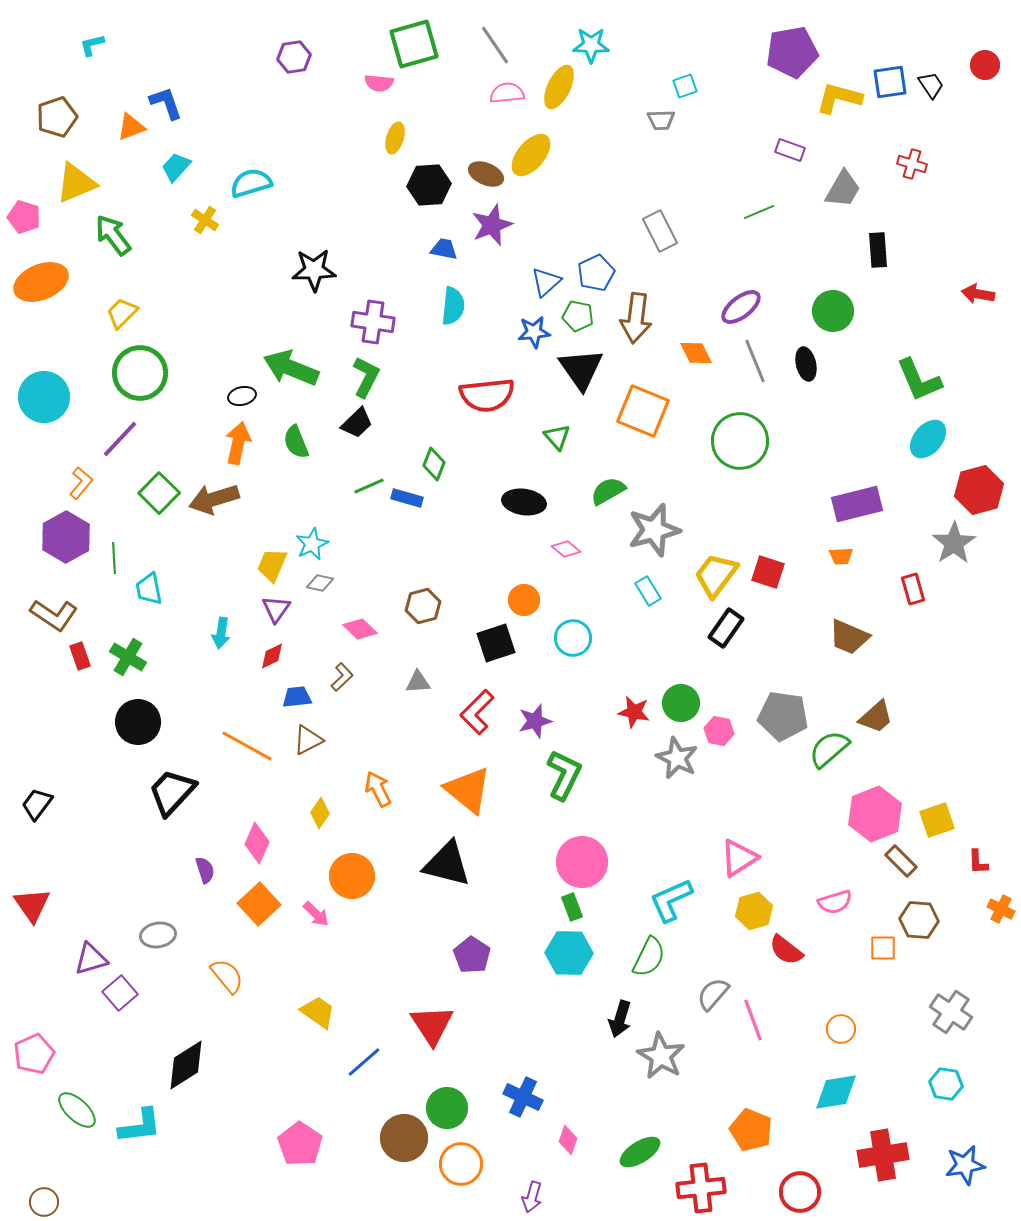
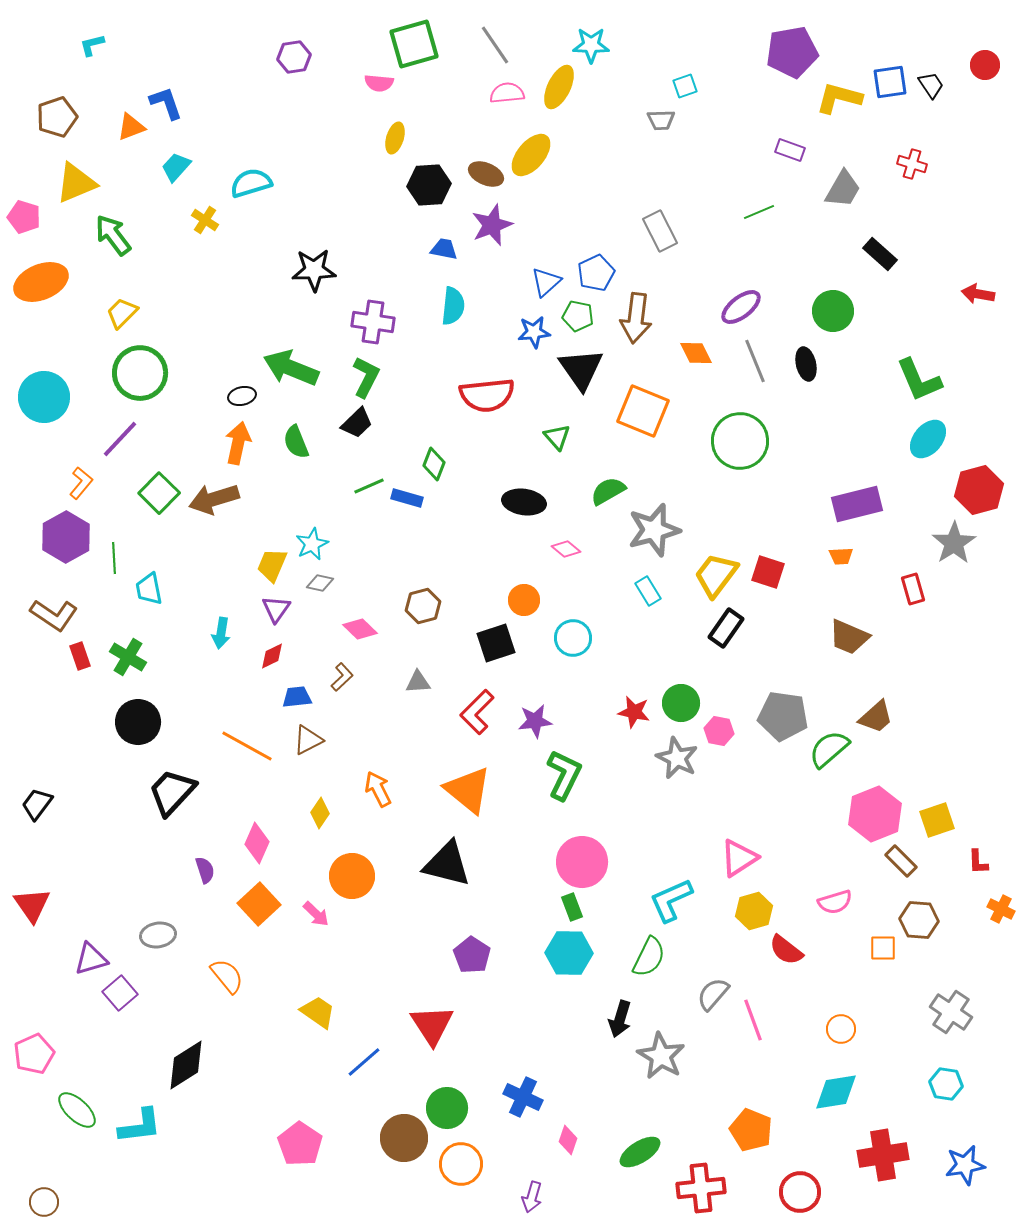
black rectangle at (878, 250): moved 2 px right, 4 px down; rotated 44 degrees counterclockwise
purple star at (535, 721): rotated 8 degrees clockwise
